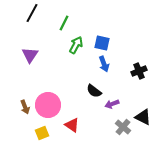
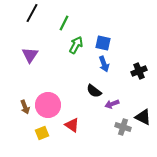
blue square: moved 1 px right
gray cross: rotated 21 degrees counterclockwise
